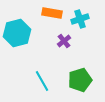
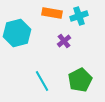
cyan cross: moved 1 px left, 3 px up
green pentagon: rotated 10 degrees counterclockwise
